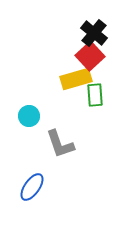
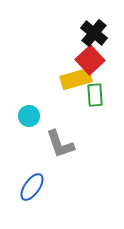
red square: moved 4 px down
